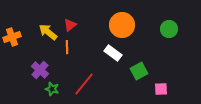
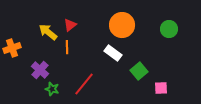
orange cross: moved 11 px down
green square: rotated 12 degrees counterclockwise
pink square: moved 1 px up
